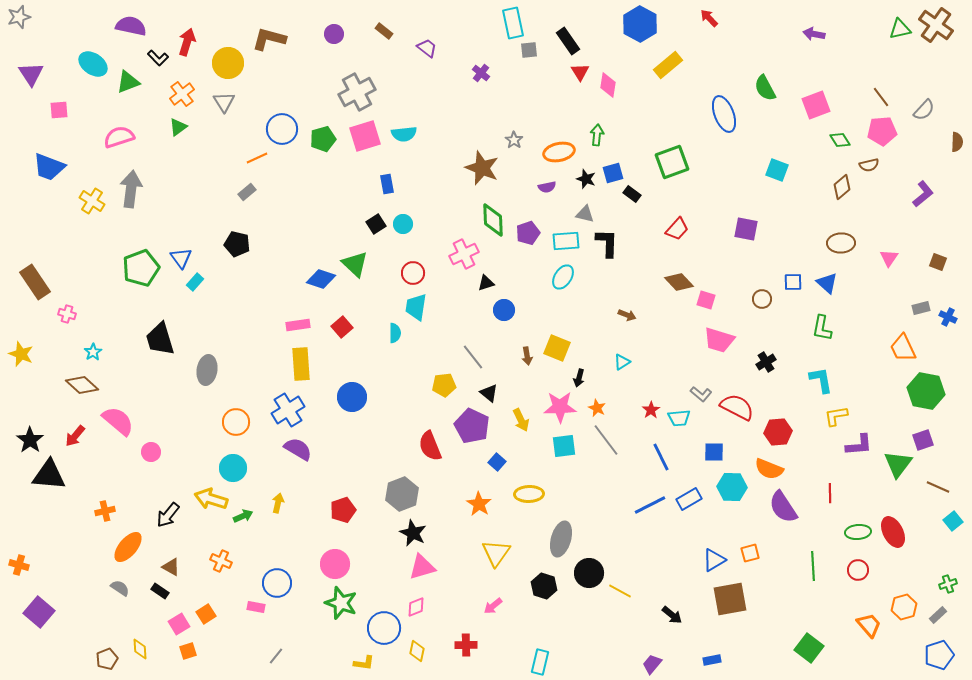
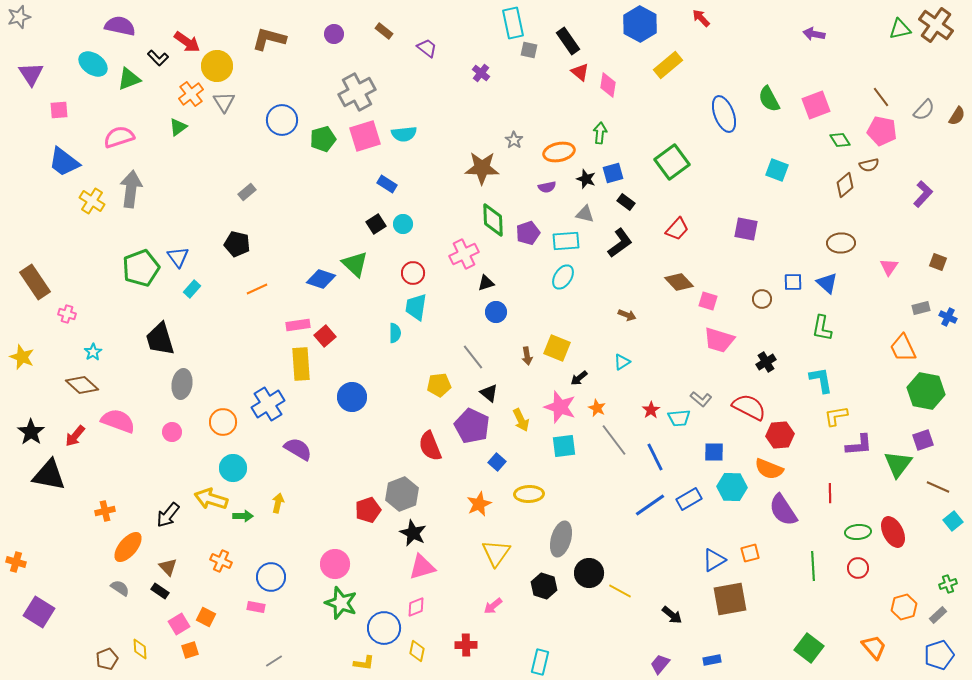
red arrow at (709, 18): moved 8 px left
purple semicircle at (131, 26): moved 11 px left
red arrow at (187, 42): rotated 108 degrees clockwise
gray square at (529, 50): rotated 18 degrees clockwise
yellow circle at (228, 63): moved 11 px left, 3 px down
red triangle at (580, 72): rotated 18 degrees counterclockwise
green triangle at (128, 82): moved 1 px right, 3 px up
green semicircle at (765, 88): moved 4 px right, 11 px down
orange cross at (182, 94): moved 9 px right
blue circle at (282, 129): moved 9 px up
pink pentagon at (882, 131): rotated 16 degrees clockwise
green arrow at (597, 135): moved 3 px right, 2 px up
brown semicircle at (957, 142): moved 26 px up; rotated 30 degrees clockwise
orange line at (257, 158): moved 131 px down
green square at (672, 162): rotated 16 degrees counterclockwise
blue trapezoid at (49, 167): moved 15 px right, 5 px up; rotated 16 degrees clockwise
brown star at (482, 168): rotated 20 degrees counterclockwise
blue rectangle at (387, 184): rotated 48 degrees counterclockwise
brown diamond at (842, 187): moved 3 px right, 2 px up
black rectangle at (632, 194): moved 6 px left, 8 px down
purple L-shape at (923, 194): rotated 8 degrees counterclockwise
black L-shape at (607, 243): moved 13 px right; rotated 52 degrees clockwise
blue triangle at (181, 258): moved 3 px left, 1 px up
pink triangle at (889, 258): moved 9 px down
cyan rectangle at (195, 282): moved 3 px left, 7 px down
pink square at (706, 300): moved 2 px right, 1 px down
blue circle at (504, 310): moved 8 px left, 2 px down
red square at (342, 327): moved 17 px left, 9 px down
yellow star at (21, 354): moved 1 px right, 3 px down
gray ellipse at (207, 370): moved 25 px left, 14 px down
black arrow at (579, 378): rotated 36 degrees clockwise
yellow pentagon at (444, 385): moved 5 px left
gray L-shape at (701, 394): moved 5 px down
pink star at (560, 407): rotated 20 degrees clockwise
red semicircle at (737, 407): moved 12 px right
blue cross at (288, 410): moved 20 px left, 6 px up
pink semicircle at (118, 421): rotated 20 degrees counterclockwise
orange circle at (236, 422): moved 13 px left
red hexagon at (778, 432): moved 2 px right, 3 px down
black star at (30, 440): moved 1 px right, 8 px up
gray line at (606, 440): moved 8 px right
pink circle at (151, 452): moved 21 px right, 20 px up
blue line at (661, 457): moved 6 px left
black triangle at (49, 475): rotated 6 degrees clockwise
orange star at (479, 504): rotated 15 degrees clockwise
blue line at (650, 505): rotated 8 degrees counterclockwise
purple semicircle at (783, 507): moved 3 px down
red pentagon at (343, 510): moved 25 px right
green arrow at (243, 516): rotated 24 degrees clockwise
orange cross at (19, 565): moved 3 px left, 3 px up
brown triangle at (171, 567): moved 3 px left; rotated 18 degrees clockwise
red circle at (858, 570): moved 2 px up
blue circle at (277, 583): moved 6 px left, 6 px up
purple square at (39, 612): rotated 8 degrees counterclockwise
orange square at (206, 614): moved 3 px down; rotated 30 degrees counterclockwise
orange trapezoid at (869, 625): moved 5 px right, 22 px down
orange square at (188, 651): moved 2 px right, 1 px up
gray line at (276, 656): moved 2 px left, 5 px down; rotated 18 degrees clockwise
purple trapezoid at (652, 664): moved 8 px right
